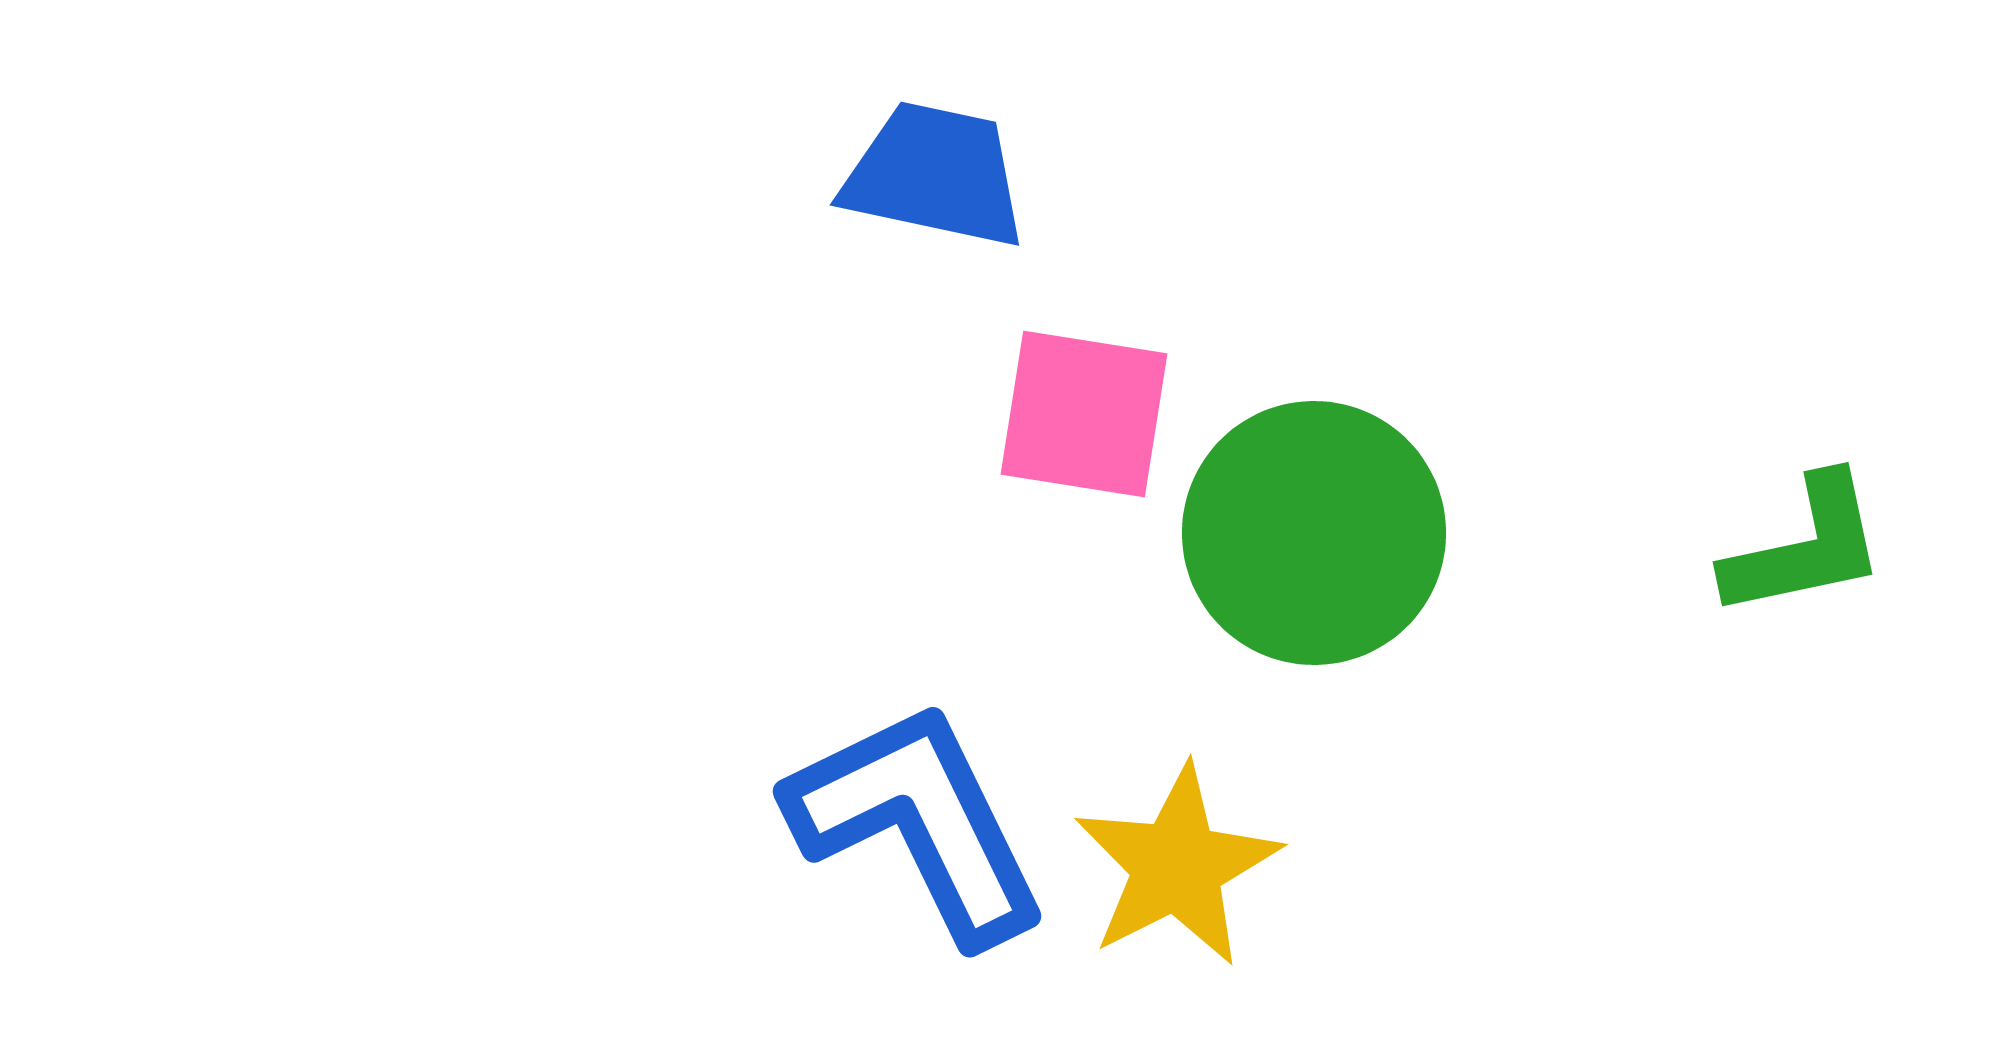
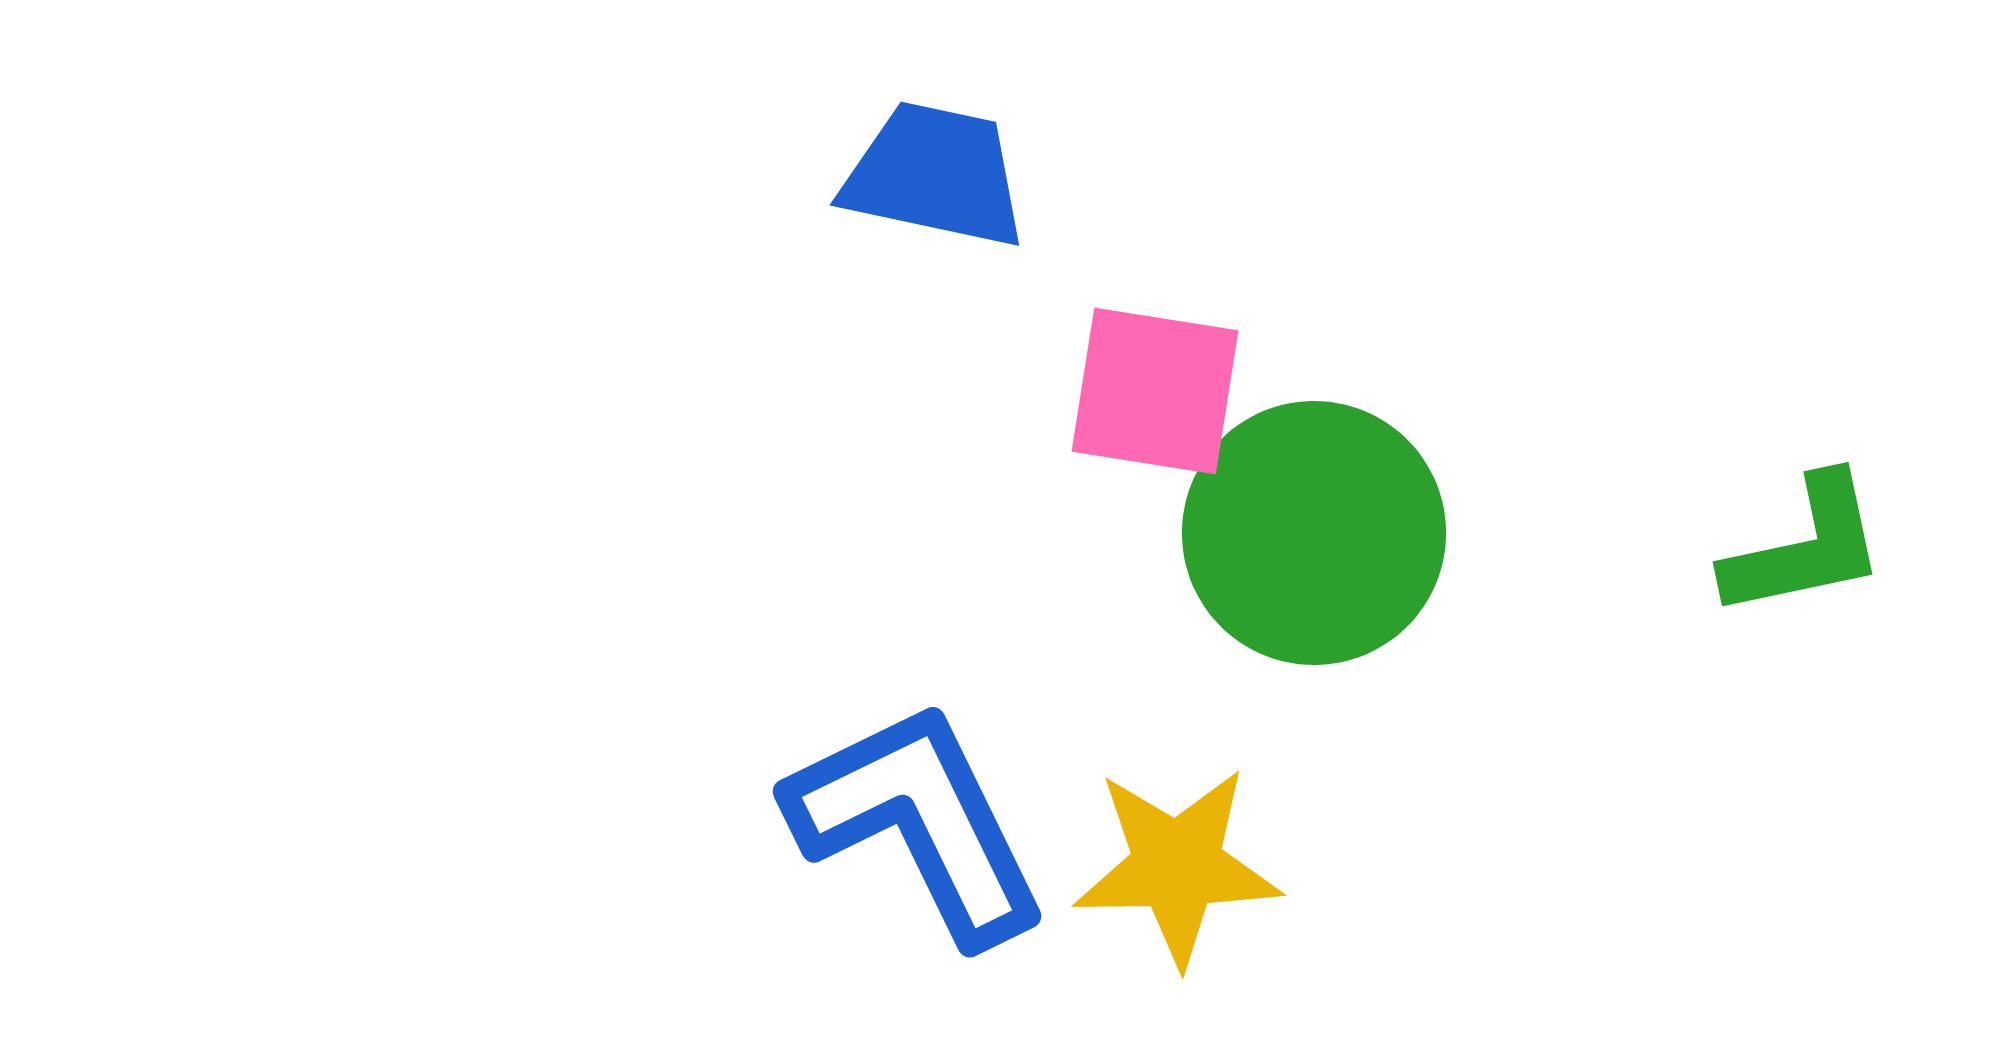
pink square: moved 71 px right, 23 px up
yellow star: rotated 26 degrees clockwise
